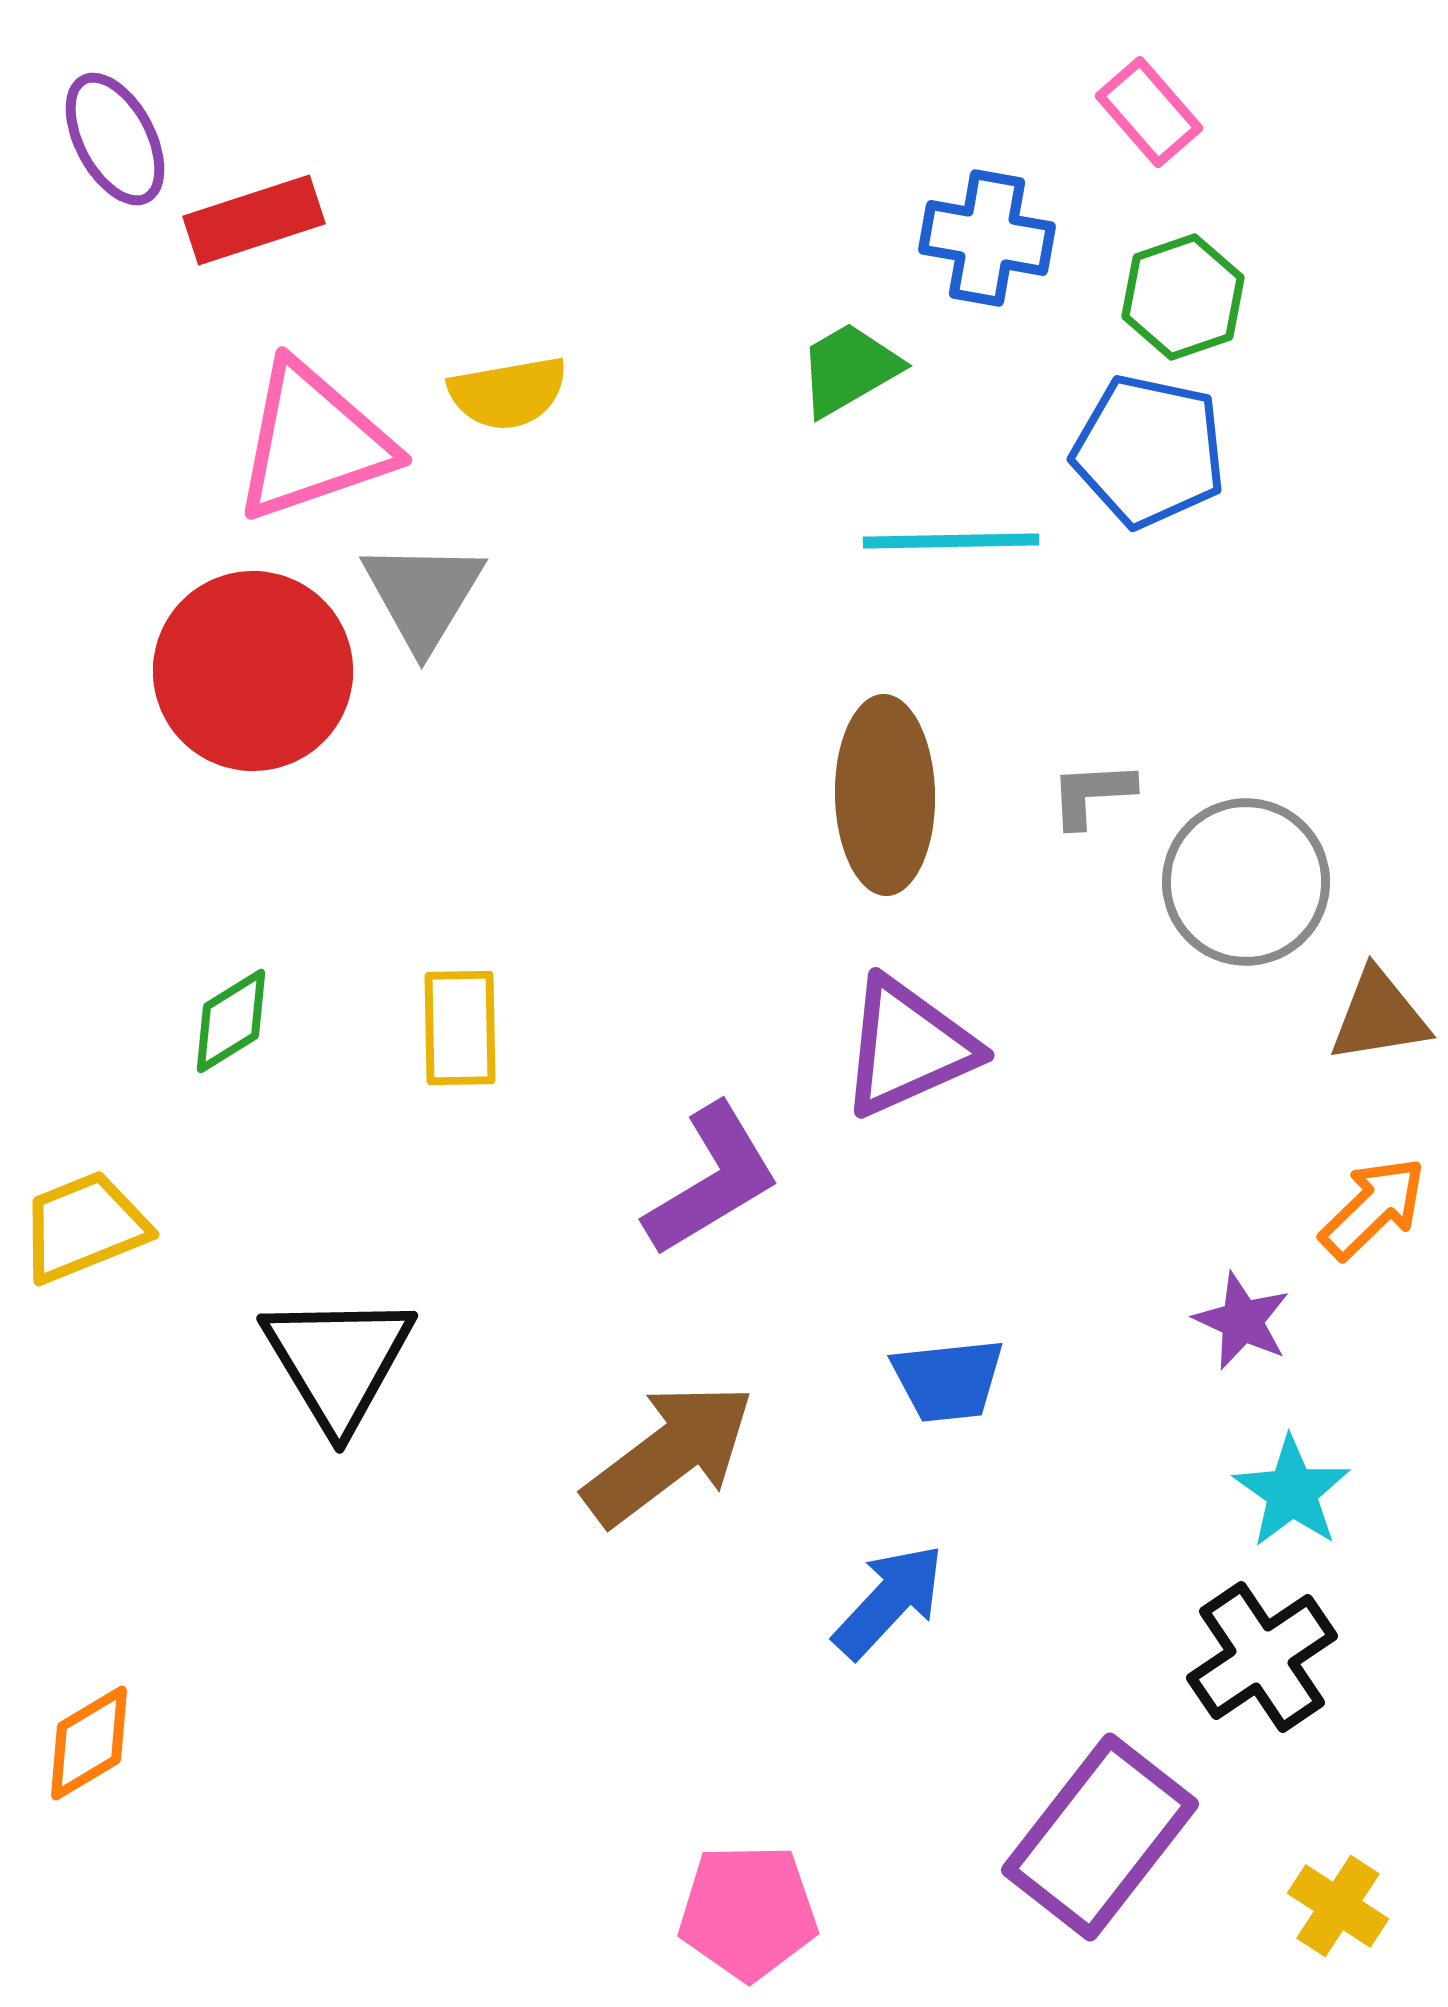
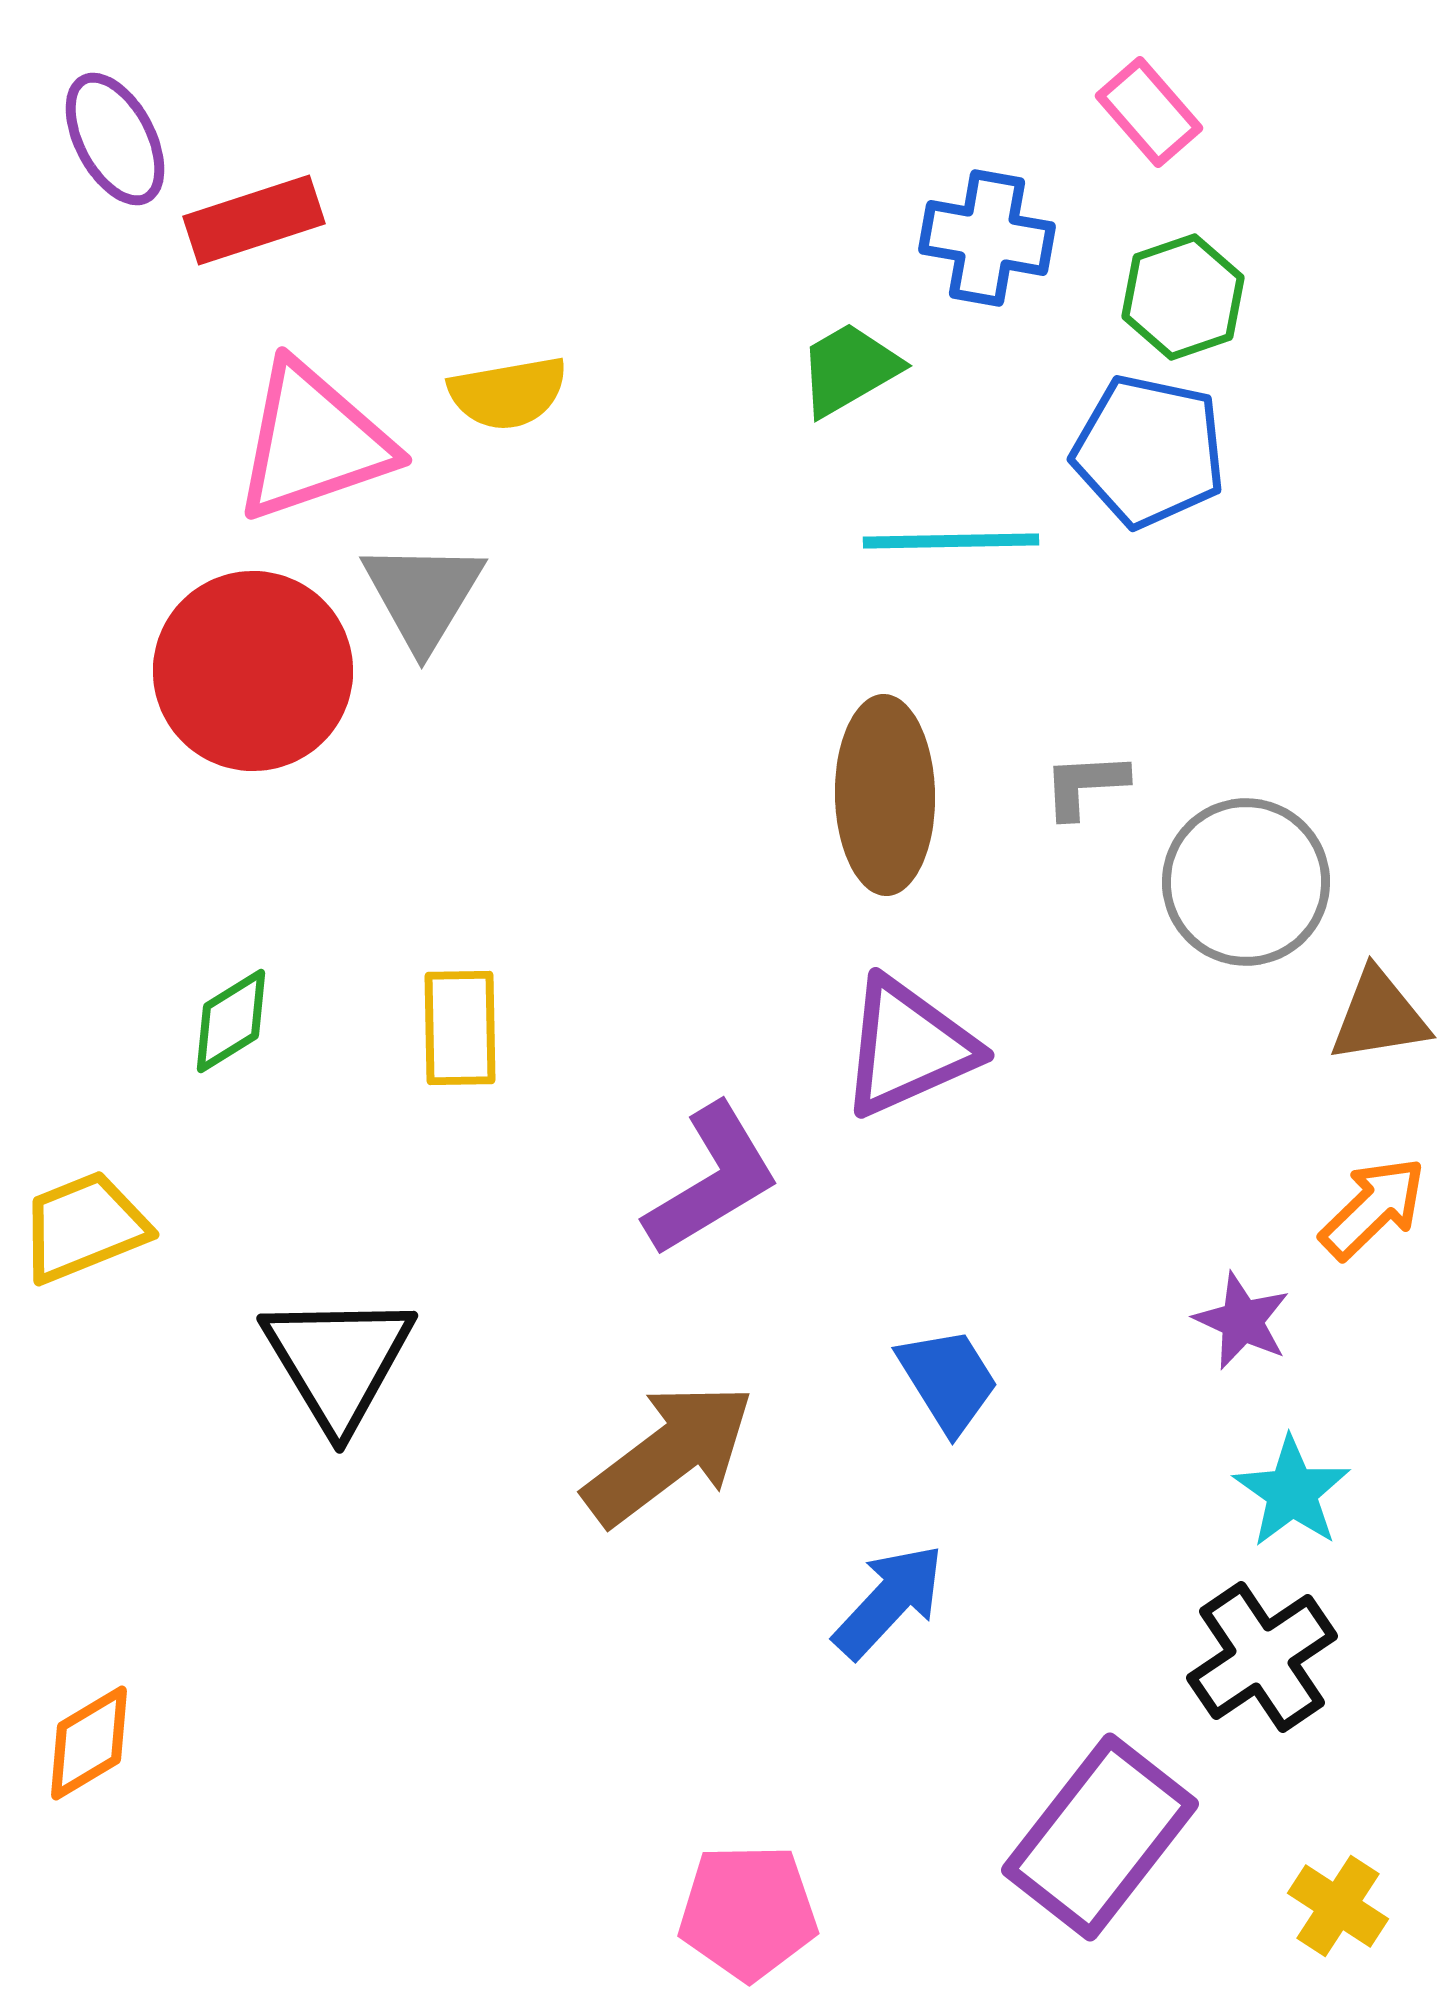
gray L-shape: moved 7 px left, 9 px up
blue trapezoid: rotated 116 degrees counterclockwise
